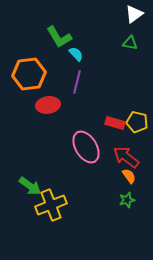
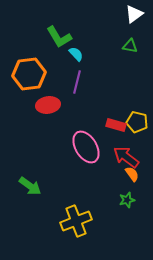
green triangle: moved 3 px down
red rectangle: moved 1 px right, 2 px down
orange semicircle: moved 3 px right, 2 px up
yellow cross: moved 25 px right, 16 px down
